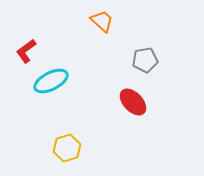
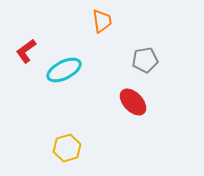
orange trapezoid: rotated 40 degrees clockwise
cyan ellipse: moved 13 px right, 11 px up
